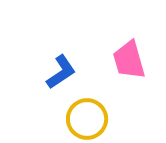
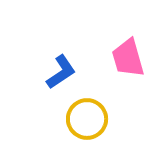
pink trapezoid: moved 1 px left, 2 px up
